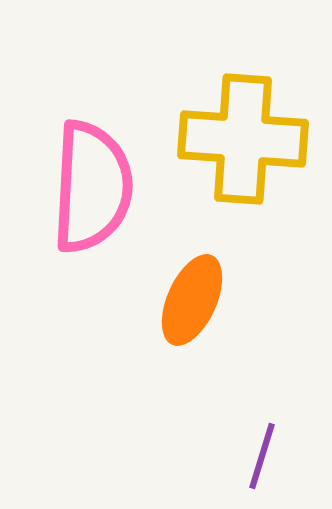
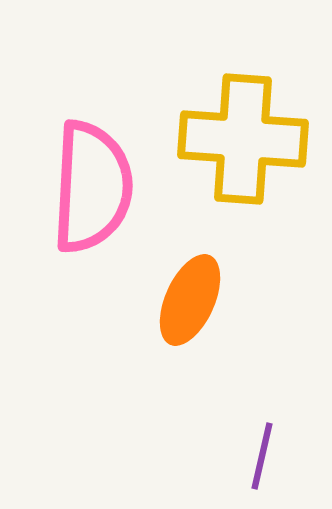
orange ellipse: moved 2 px left
purple line: rotated 4 degrees counterclockwise
